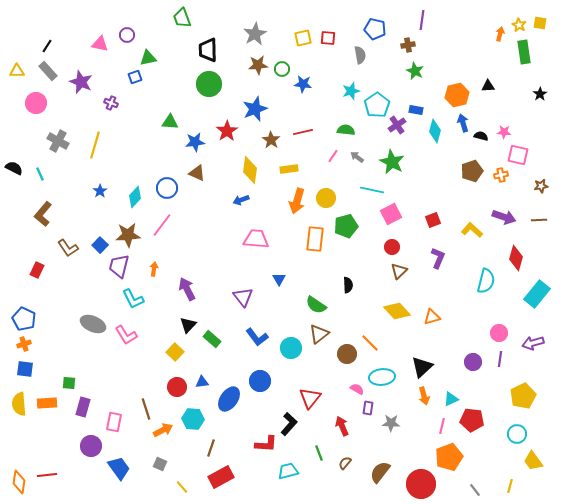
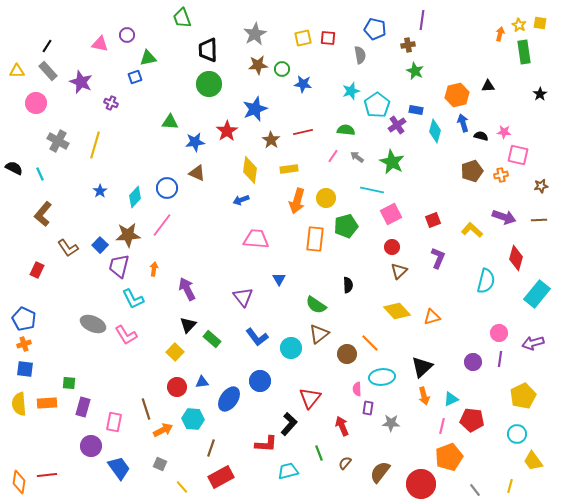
pink semicircle at (357, 389): rotated 120 degrees counterclockwise
